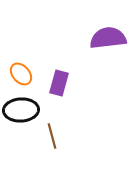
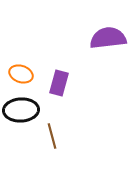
orange ellipse: rotated 30 degrees counterclockwise
